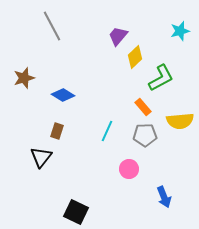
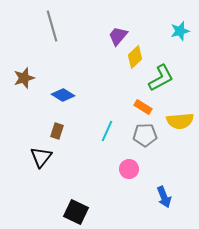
gray line: rotated 12 degrees clockwise
orange rectangle: rotated 18 degrees counterclockwise
